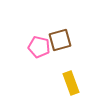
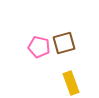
brown square: moved 4 px right, 3 px down
